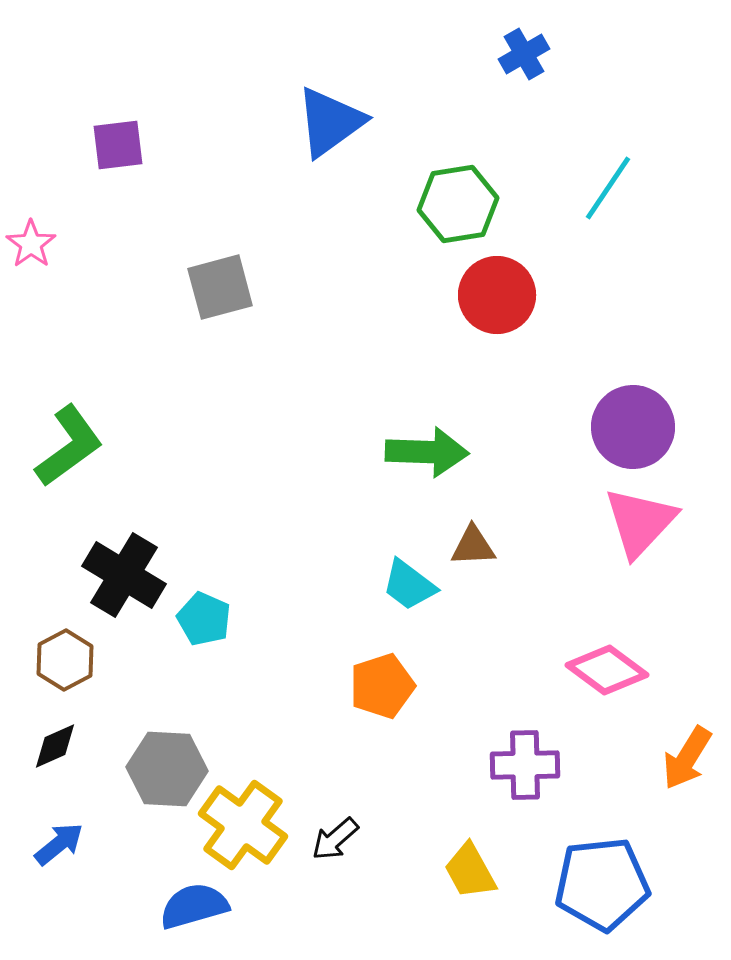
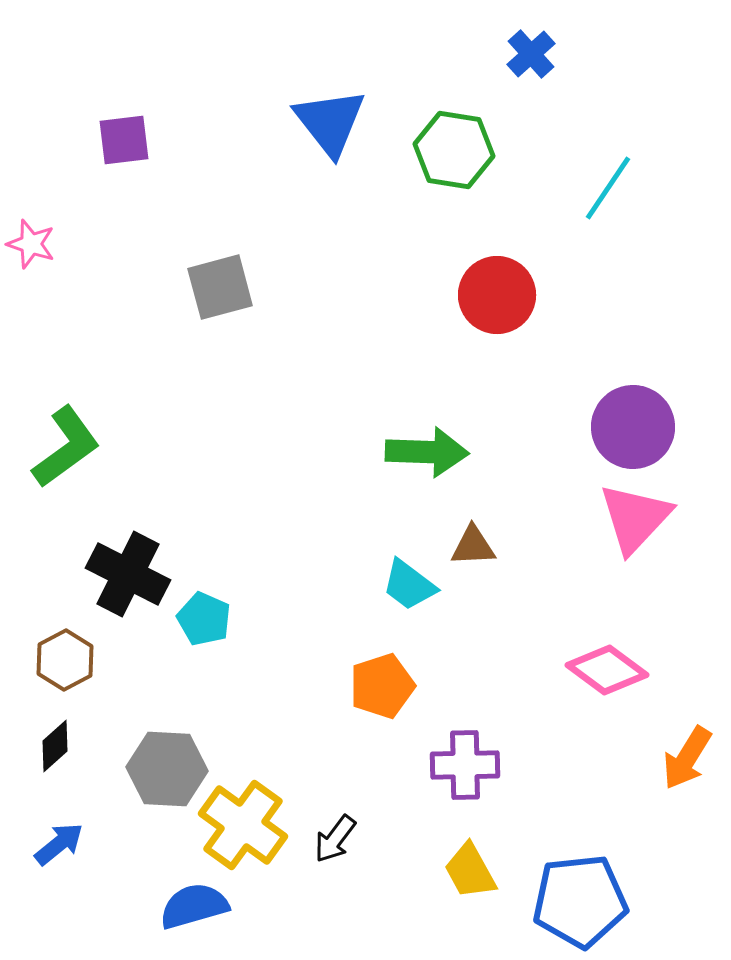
blue cross: moved 7 px right; rotated 12 degrees counterclockwise
blue triangle: rotated 32 degrees counterclockwise
purple square: moved 6 px right, 5 px up
green hexagon: moved 4 px left, 54 px up; rotated 18 degrees clockwise
pink star: rotated 18 degrees counterclockwise
green L-shape: moved 3 px left, 1 px down
pink triangle: moved 5 px left, 4 px up
black cross: moved 4 px right, 1 px up; rotated 4 degrees counterclockwise
black diamond: rotated 18 degrees counterclockwise
purple cross: moved 60 px left
black arrow: rotated 12 degrees counterclockwise
blue pentagon: moved 22 px left, 17 px down
